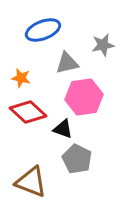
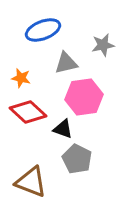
gray triangle: moved 1 px left
